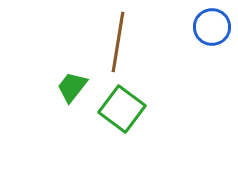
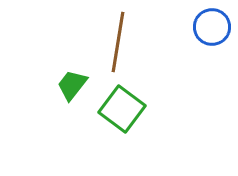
green trapezoid: moved 2 px up
